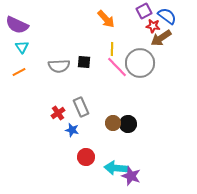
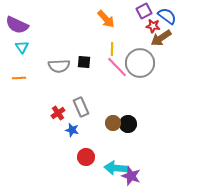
orange line: moved 6 px down; rotated 24 degrees clockwise
